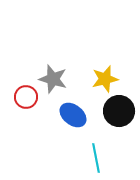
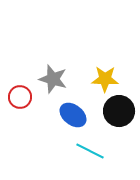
yellow star: rotated 16 degrees clockwise
red circle: moved 6 px left
cyan line: moved 6 px left, 7 px up; rotated 52 degrees counterclockwise
